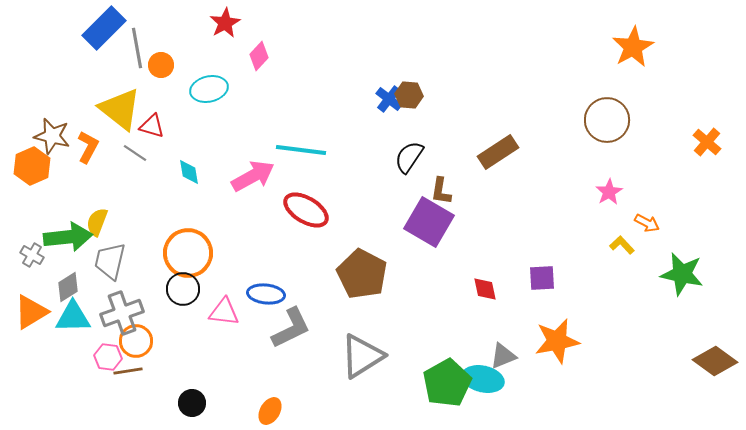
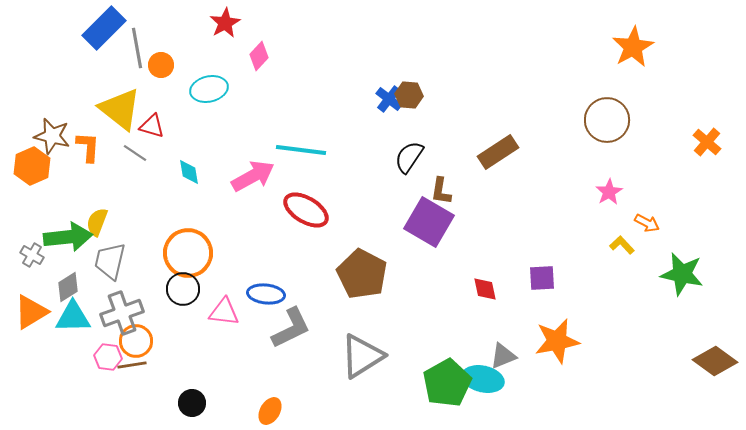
orange L-shape at (88, 147): rotated 24 degrees counterclockwise
brown line at (128, 371): moved 4 px right, 6 px up
